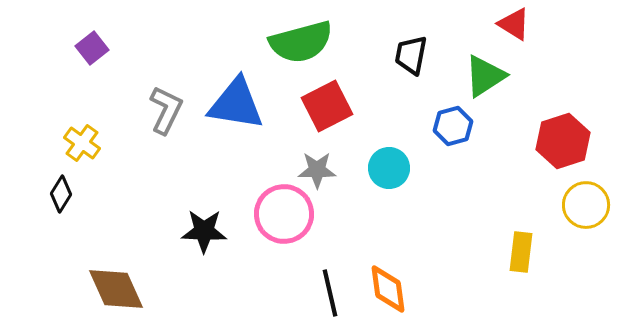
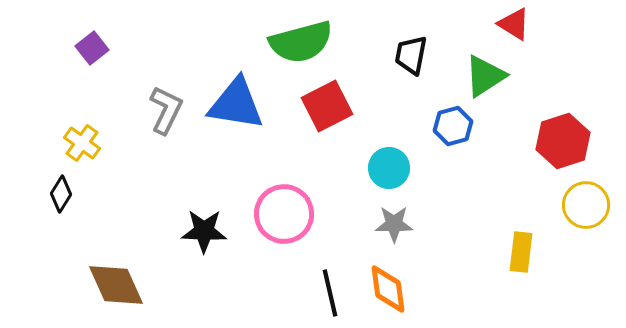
gray star: moved 77 px right, 54 px down
brown diamond: moved 4 px up
